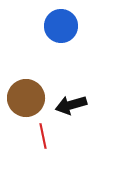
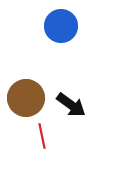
black arrow: rotated 128 degrees counterclockwise
red line: moved 1 px left
